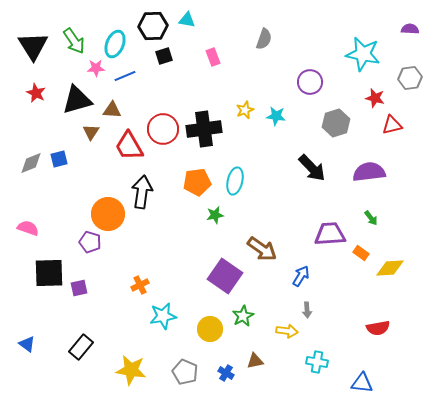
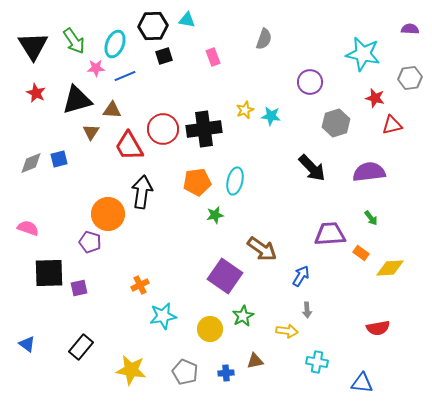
cyan star at (276, 116): moved 5 px left
blue cross at (226, 373): rotated 35 degrees counterclockwise
